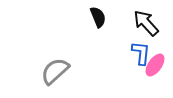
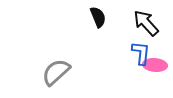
pink ellipse: rotated 60 degrees clockwise
gray semicircle: moved 1 px right, 1 px down
